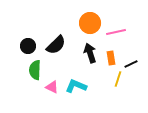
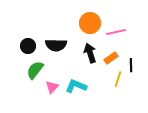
black semicircle: rotated 45 degrees clockwise
orange rectangle: rotated 64 degrees clockwise
black line: moved 1 px down; rotated 64 degrees counterclockwise
green semicircle: rotated 36 degrees clockwise
pink triangle: rotated 48 degrees clockwise
